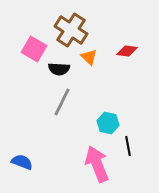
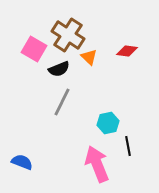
brown cross: moved 3 px left, 5 px down
black semicircle: rotated 25 degrees counterclockwise
cyan hexagon: rotated 25 degrees counterclockwise
